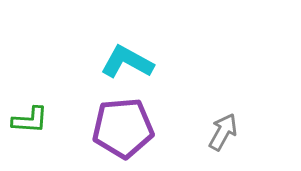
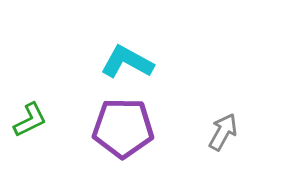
green L-shape: rotated 30 degrees counterclockwise
purple pentagon: rotated 6 degrees clockwise
